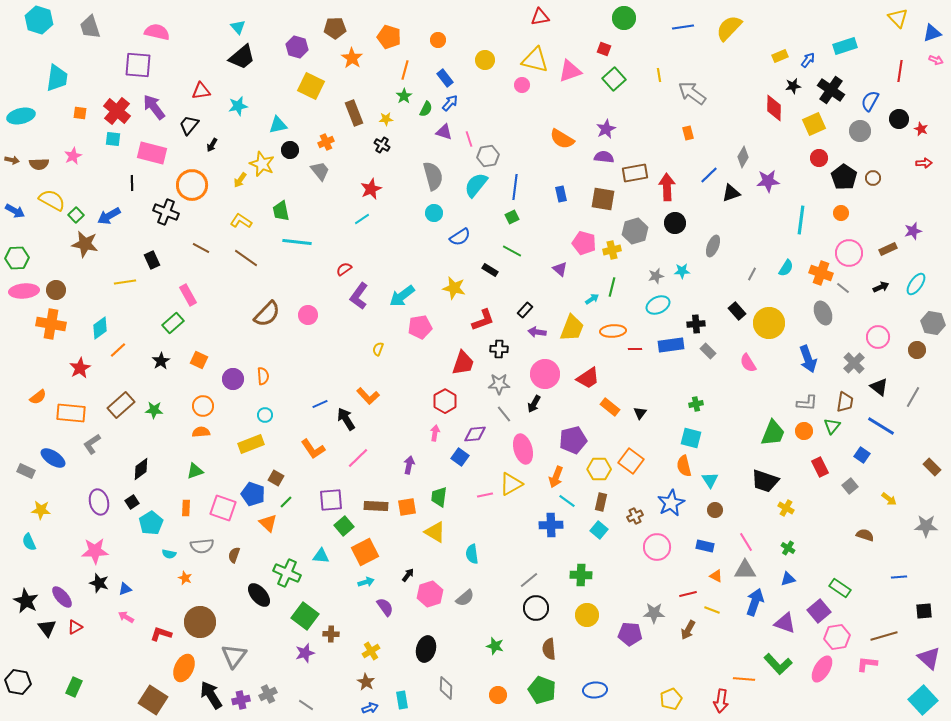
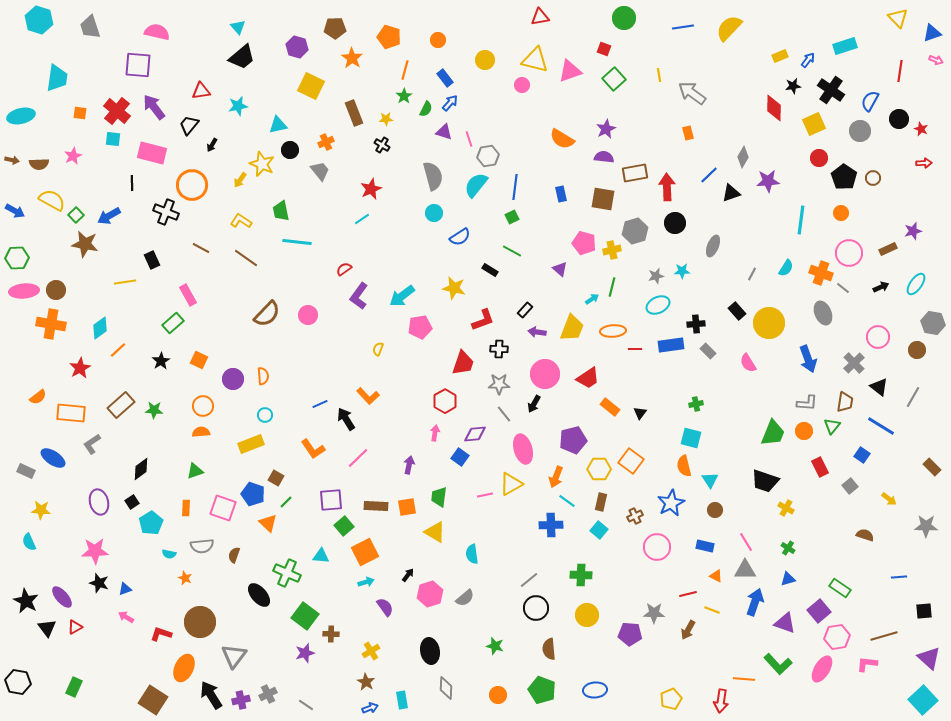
black ellipse at (426, 649): moved 4 px right, 2 px down; rotated 25 degrees counterclockwise
